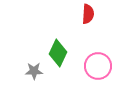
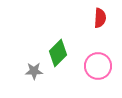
red semicircle: moved 12 px right, 4 px down
green diamond: rotated 20 degrees clockwise
